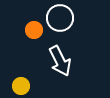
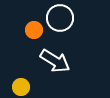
white arrow: moved 5 px left; rotated 32 degrees counterclockwise
yellow circle: moved 1 px down
